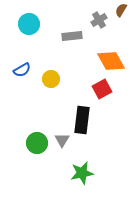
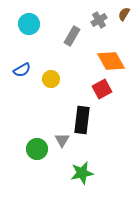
brown semicircle: moved 3 px right, 4 px down
gray rectangle: rotated 54 degrees counterclockwise
green circle: moved 6 px down
